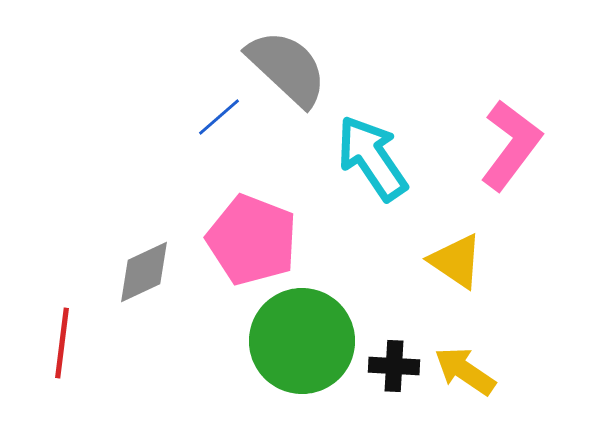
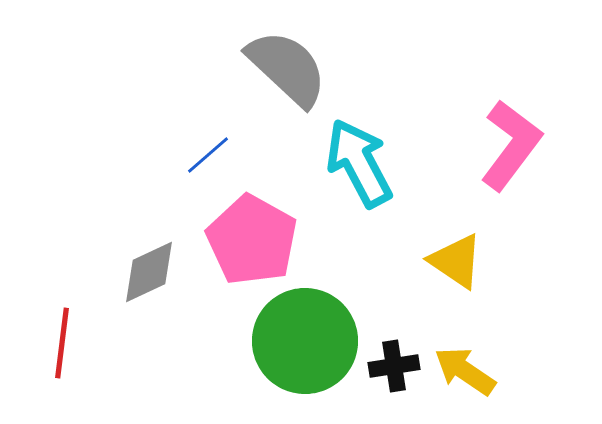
blue line: moved 11 px left, 38 px down
cyan arrow: moved 13 px left, 5 px down; rotated 6 degrees clockwise
pink pentagon: rotated 8 degrees clockwise
gray diamond: moved 5 px right
green circle: moved 3 px right
black cross: rotated 12 degrees counterclockwise
